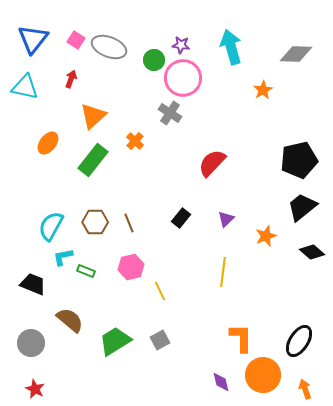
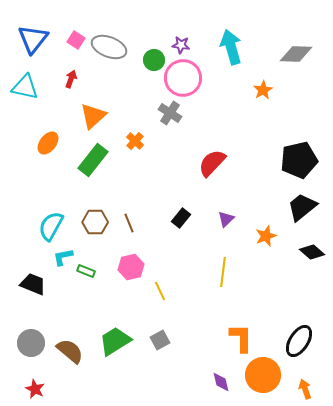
brown semicircle at (70, 320): moved 31 px down
